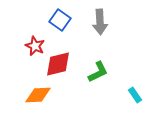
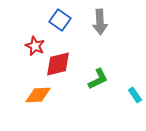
green L-shape: moved 7 px down
